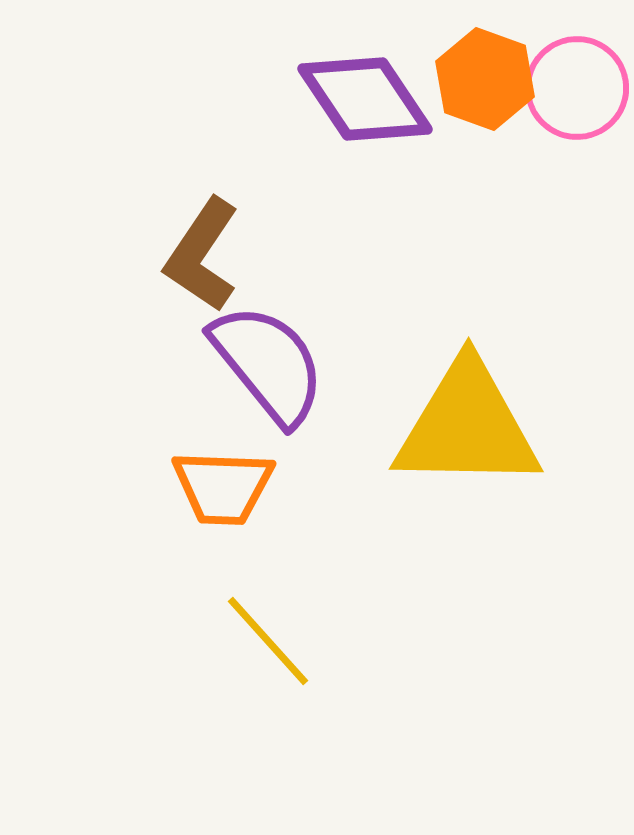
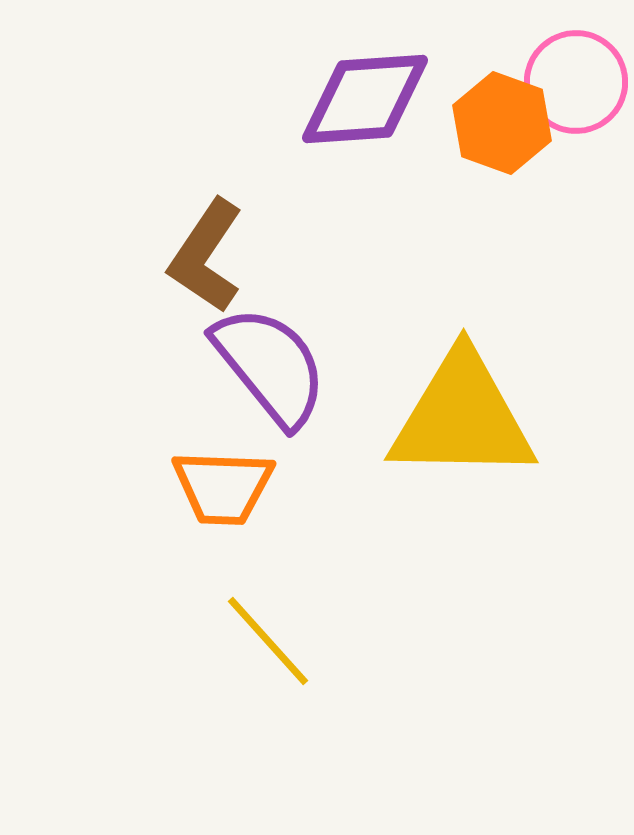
orange hexagon: moved 17 px right, 44 px down
pink circle: moved 1 px left, 6 px up
purple diamond: rotated 60 degrees counterclockwise
brown L-shape: moved 4 px right, 1 px down
purple semicircle: moved 2 px right, 2 px down
yellow triangle: moved 5 px left, 9 px up
